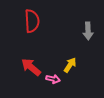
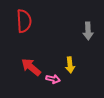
red semicircle: moved 8 px left
yellow arrow: rotated 140 degrees clockwise
